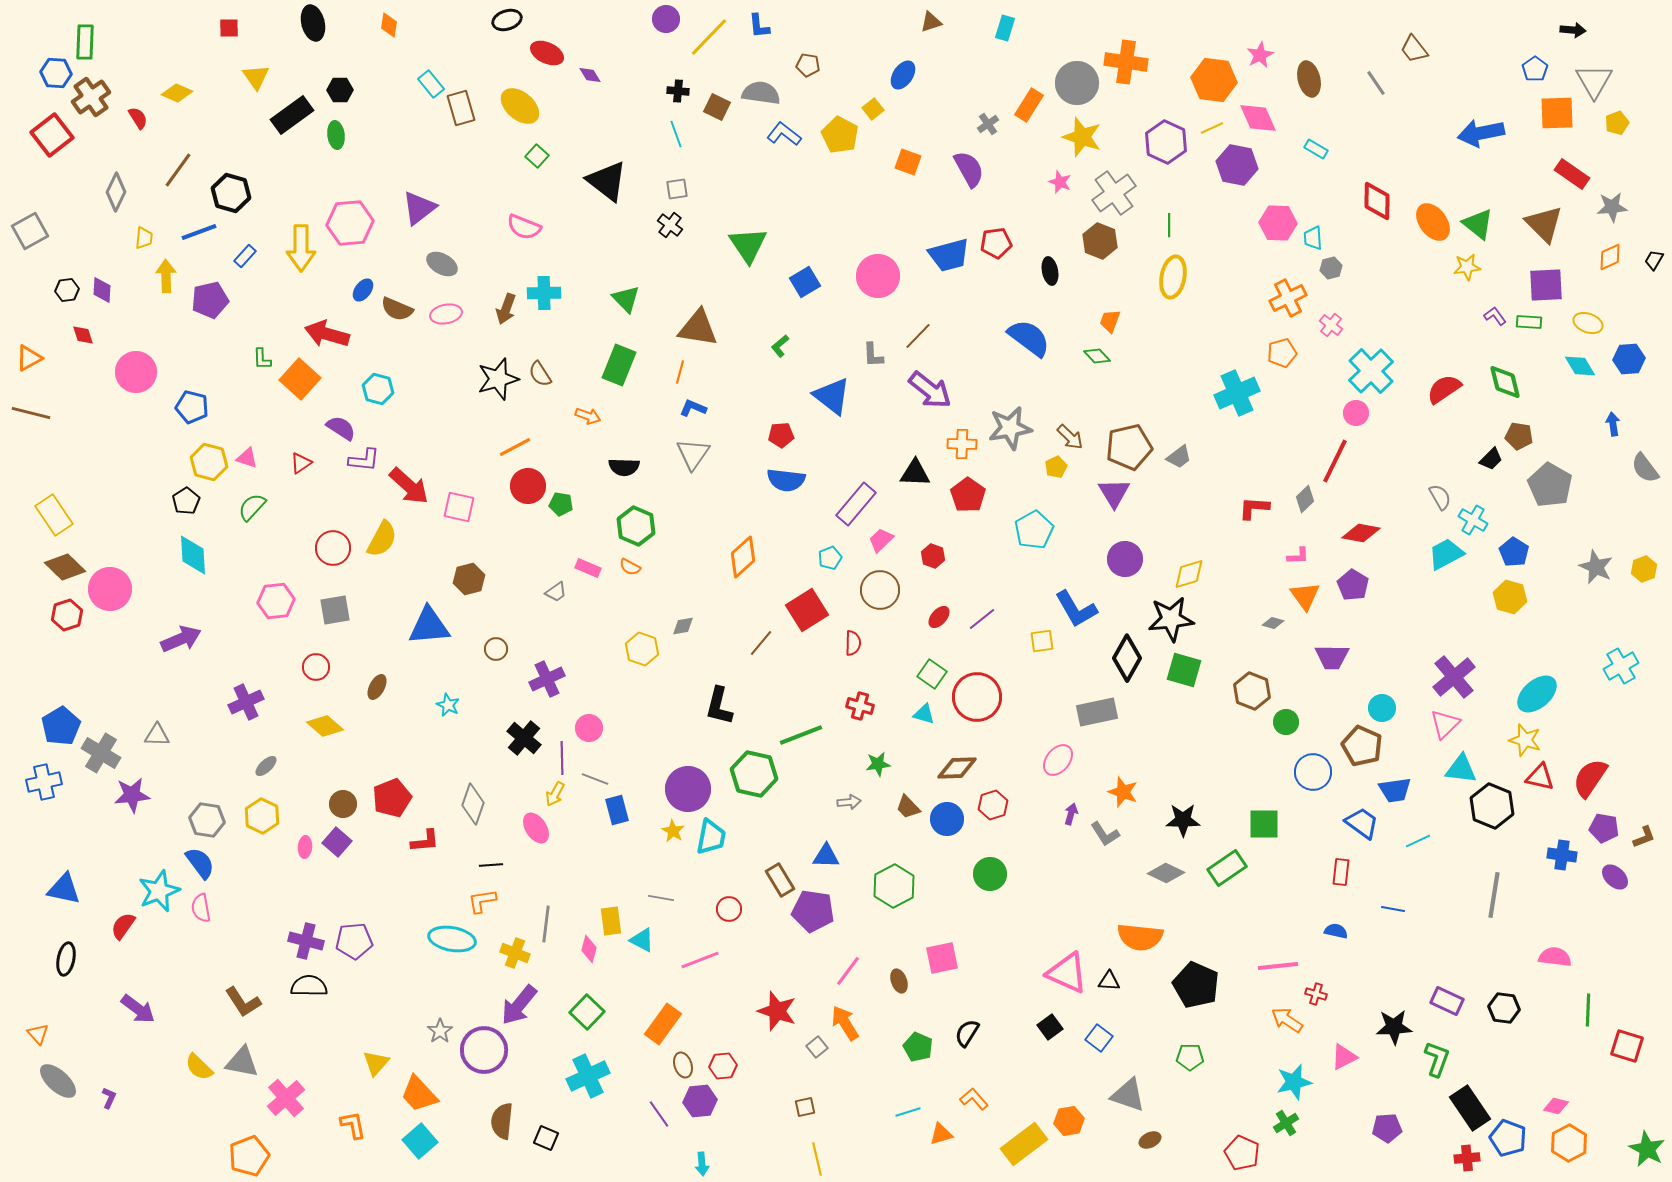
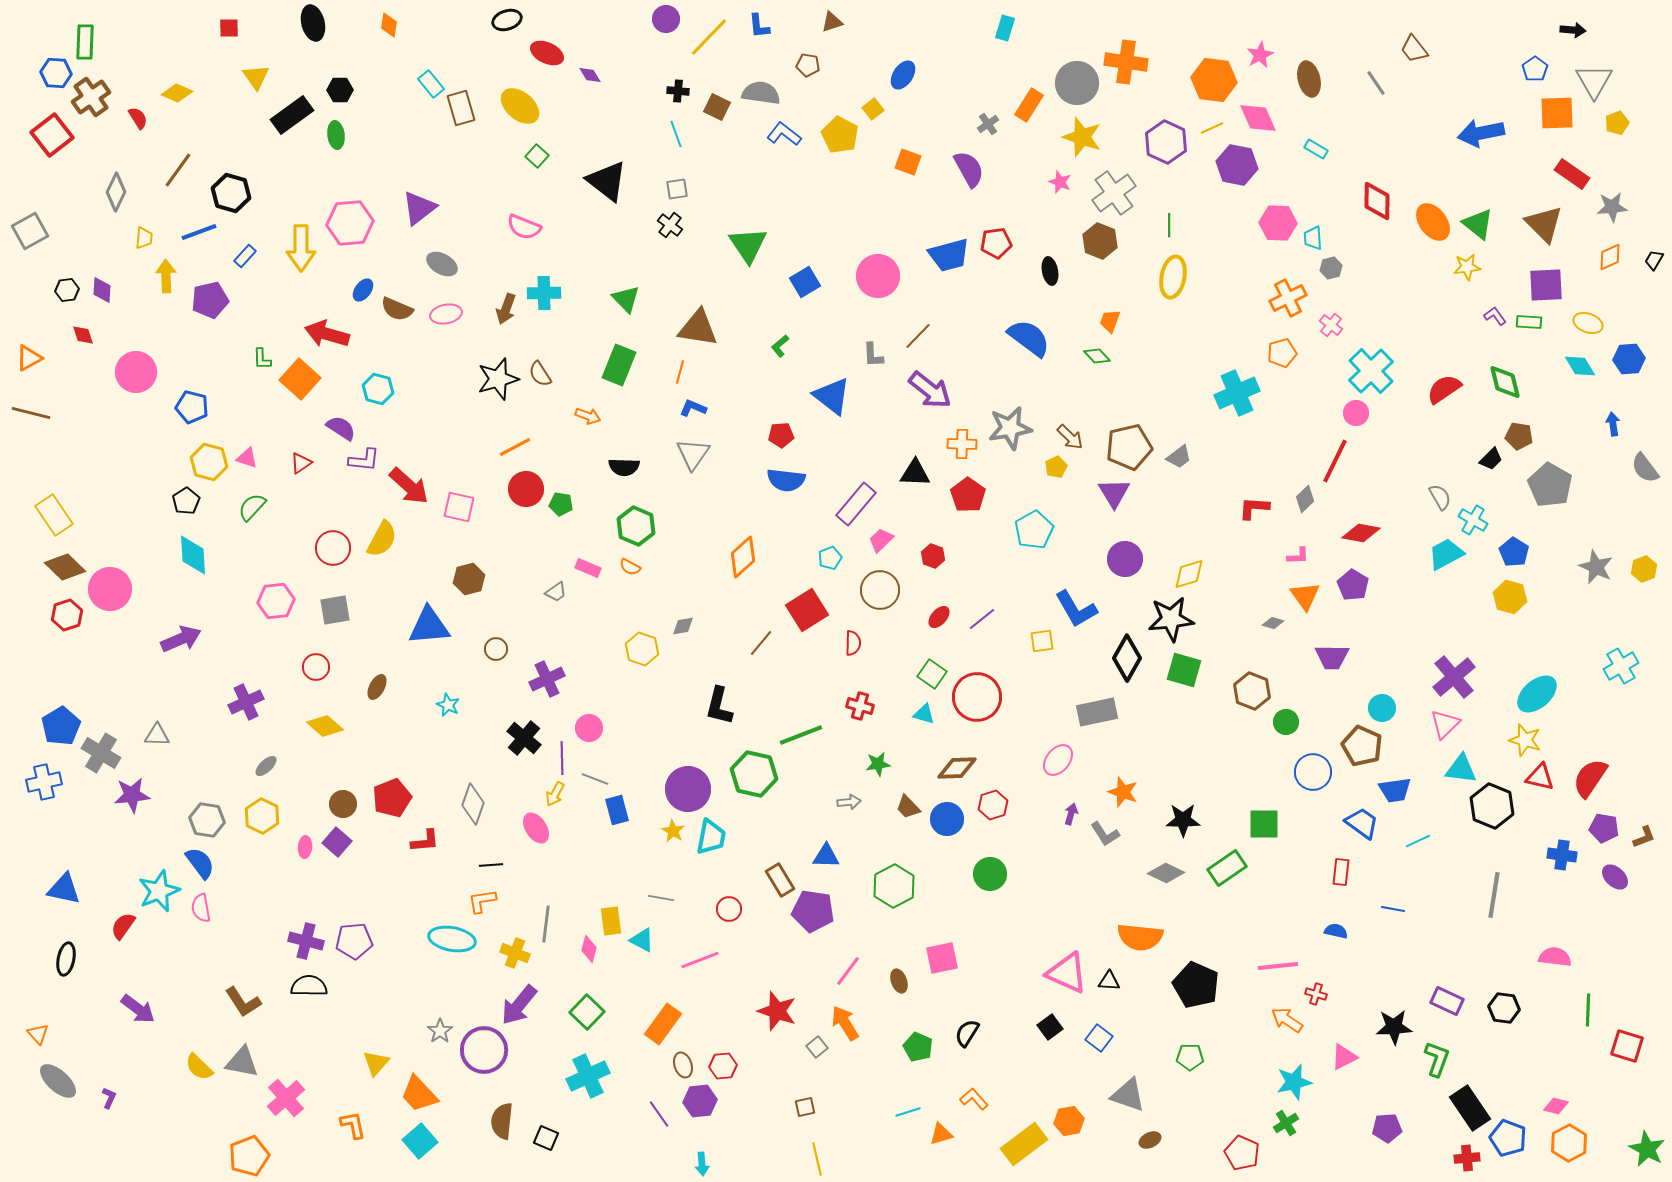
brown triangle at (931, 22): moved 99 px left
red circle at (528, 486): moved 2 px left, 3 px down
